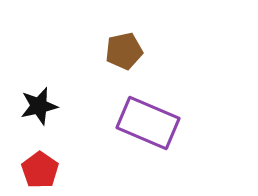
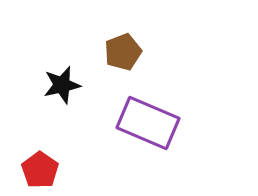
brown pentagon: moved 1 px left, 1 px down; rotated 9 degrees counterclockwise
black star: moved 23 px right, 21 px up
